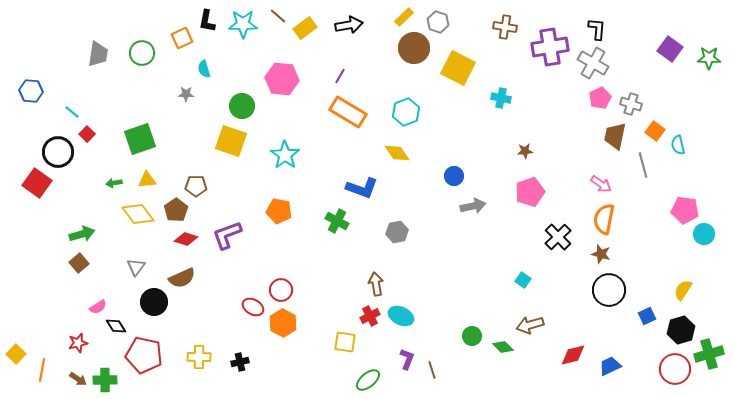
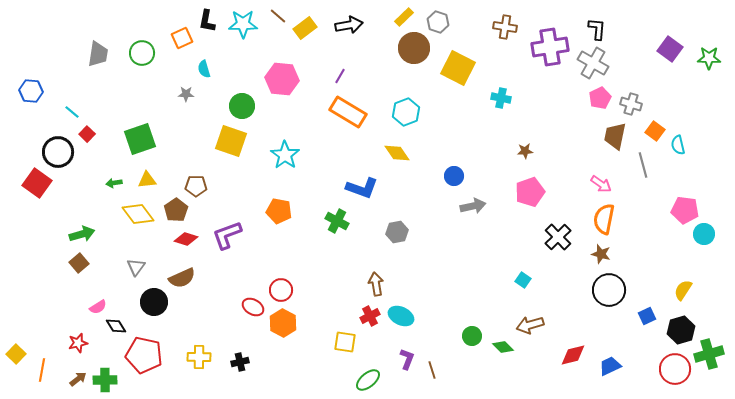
brown arrow at (78, 379): rotated 72 degrees counterclockwise
